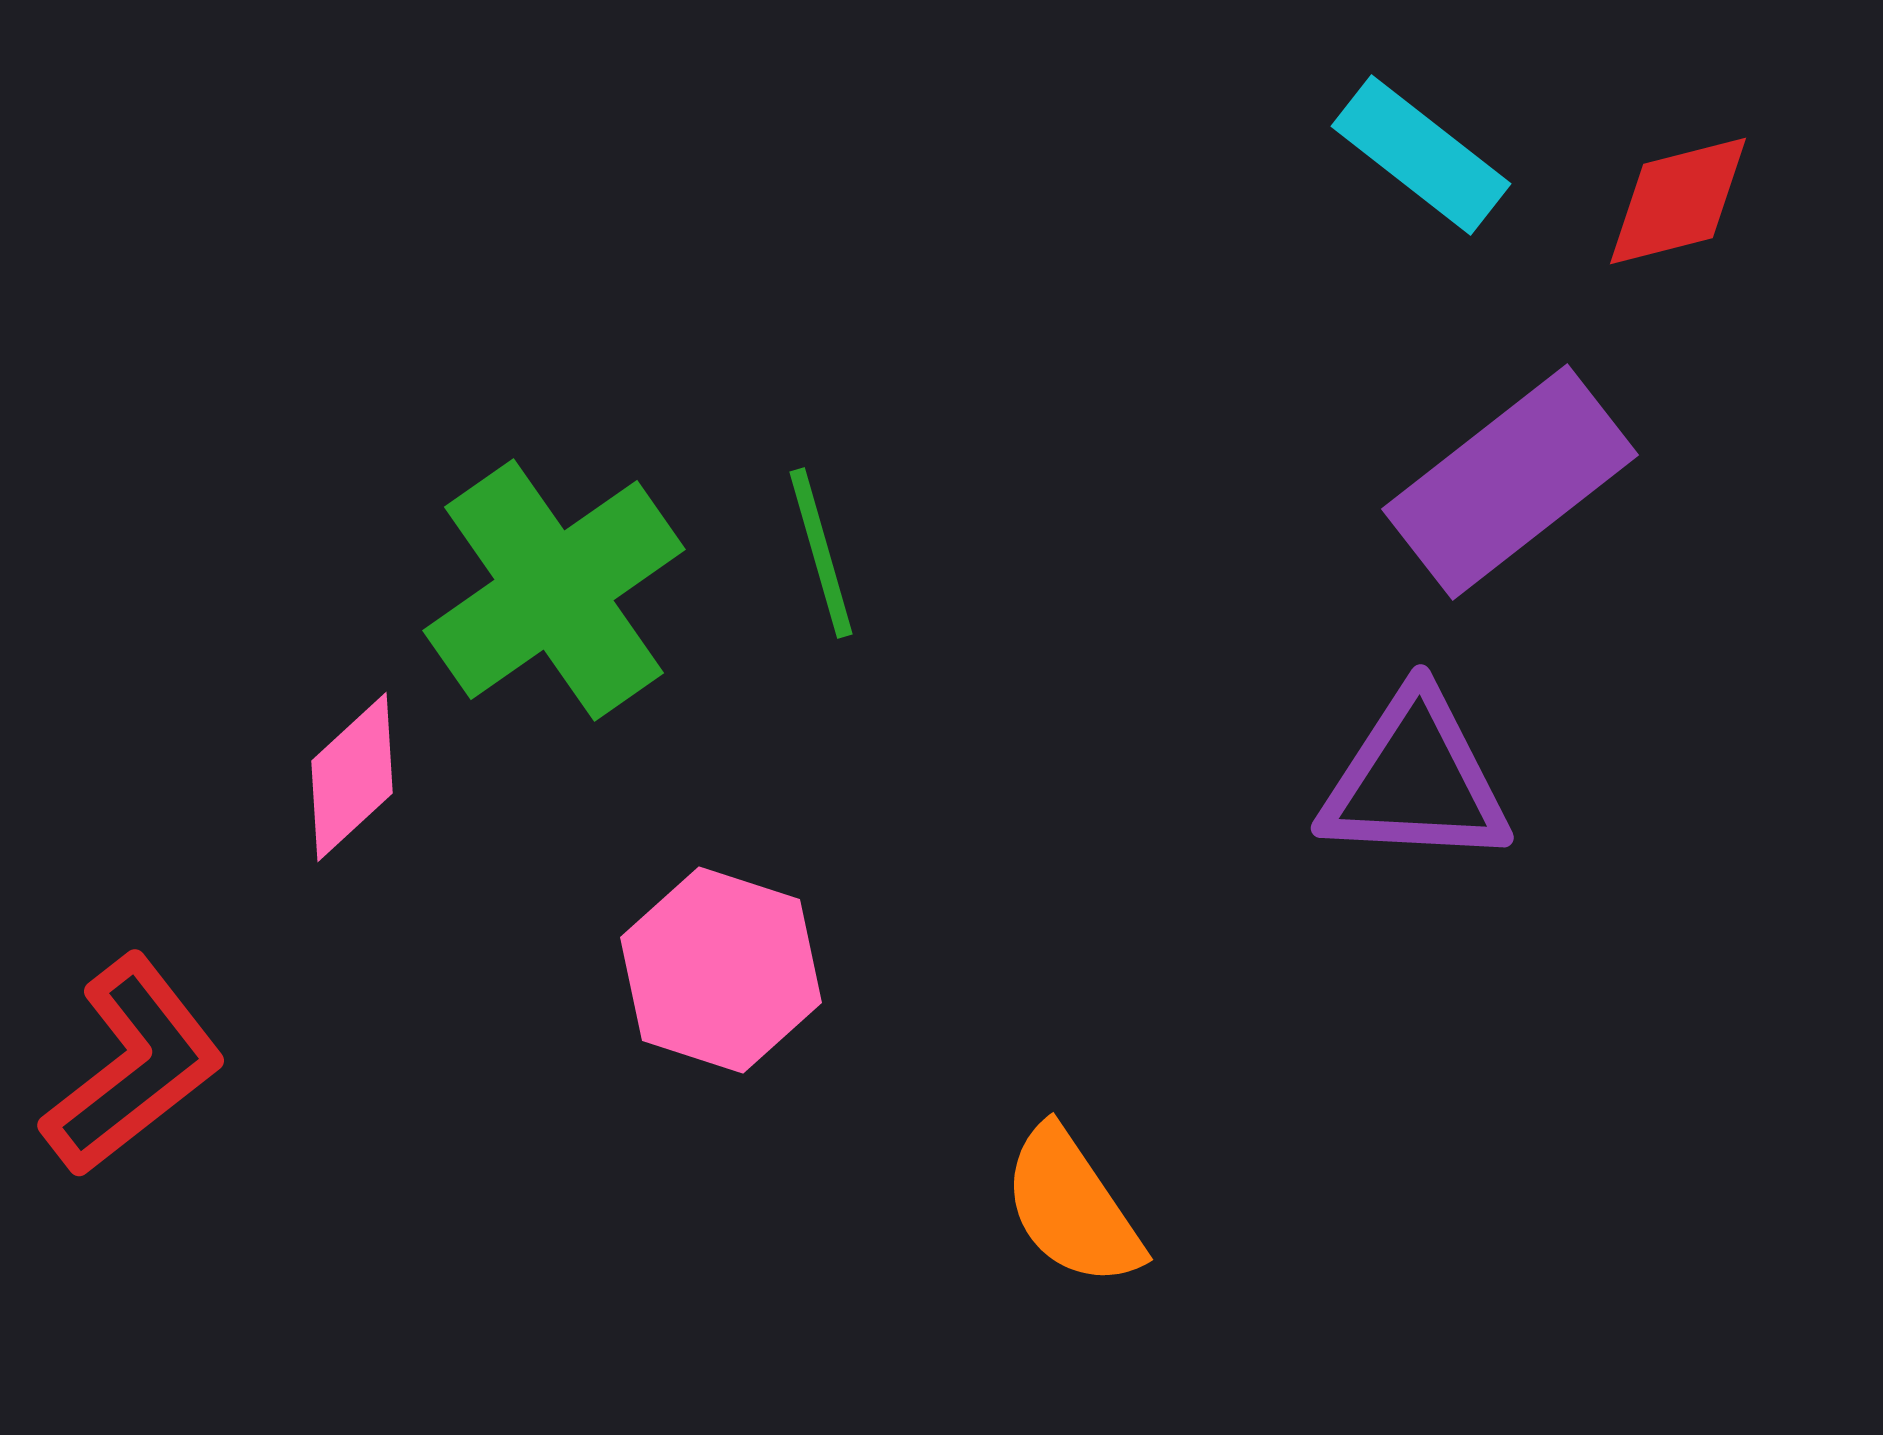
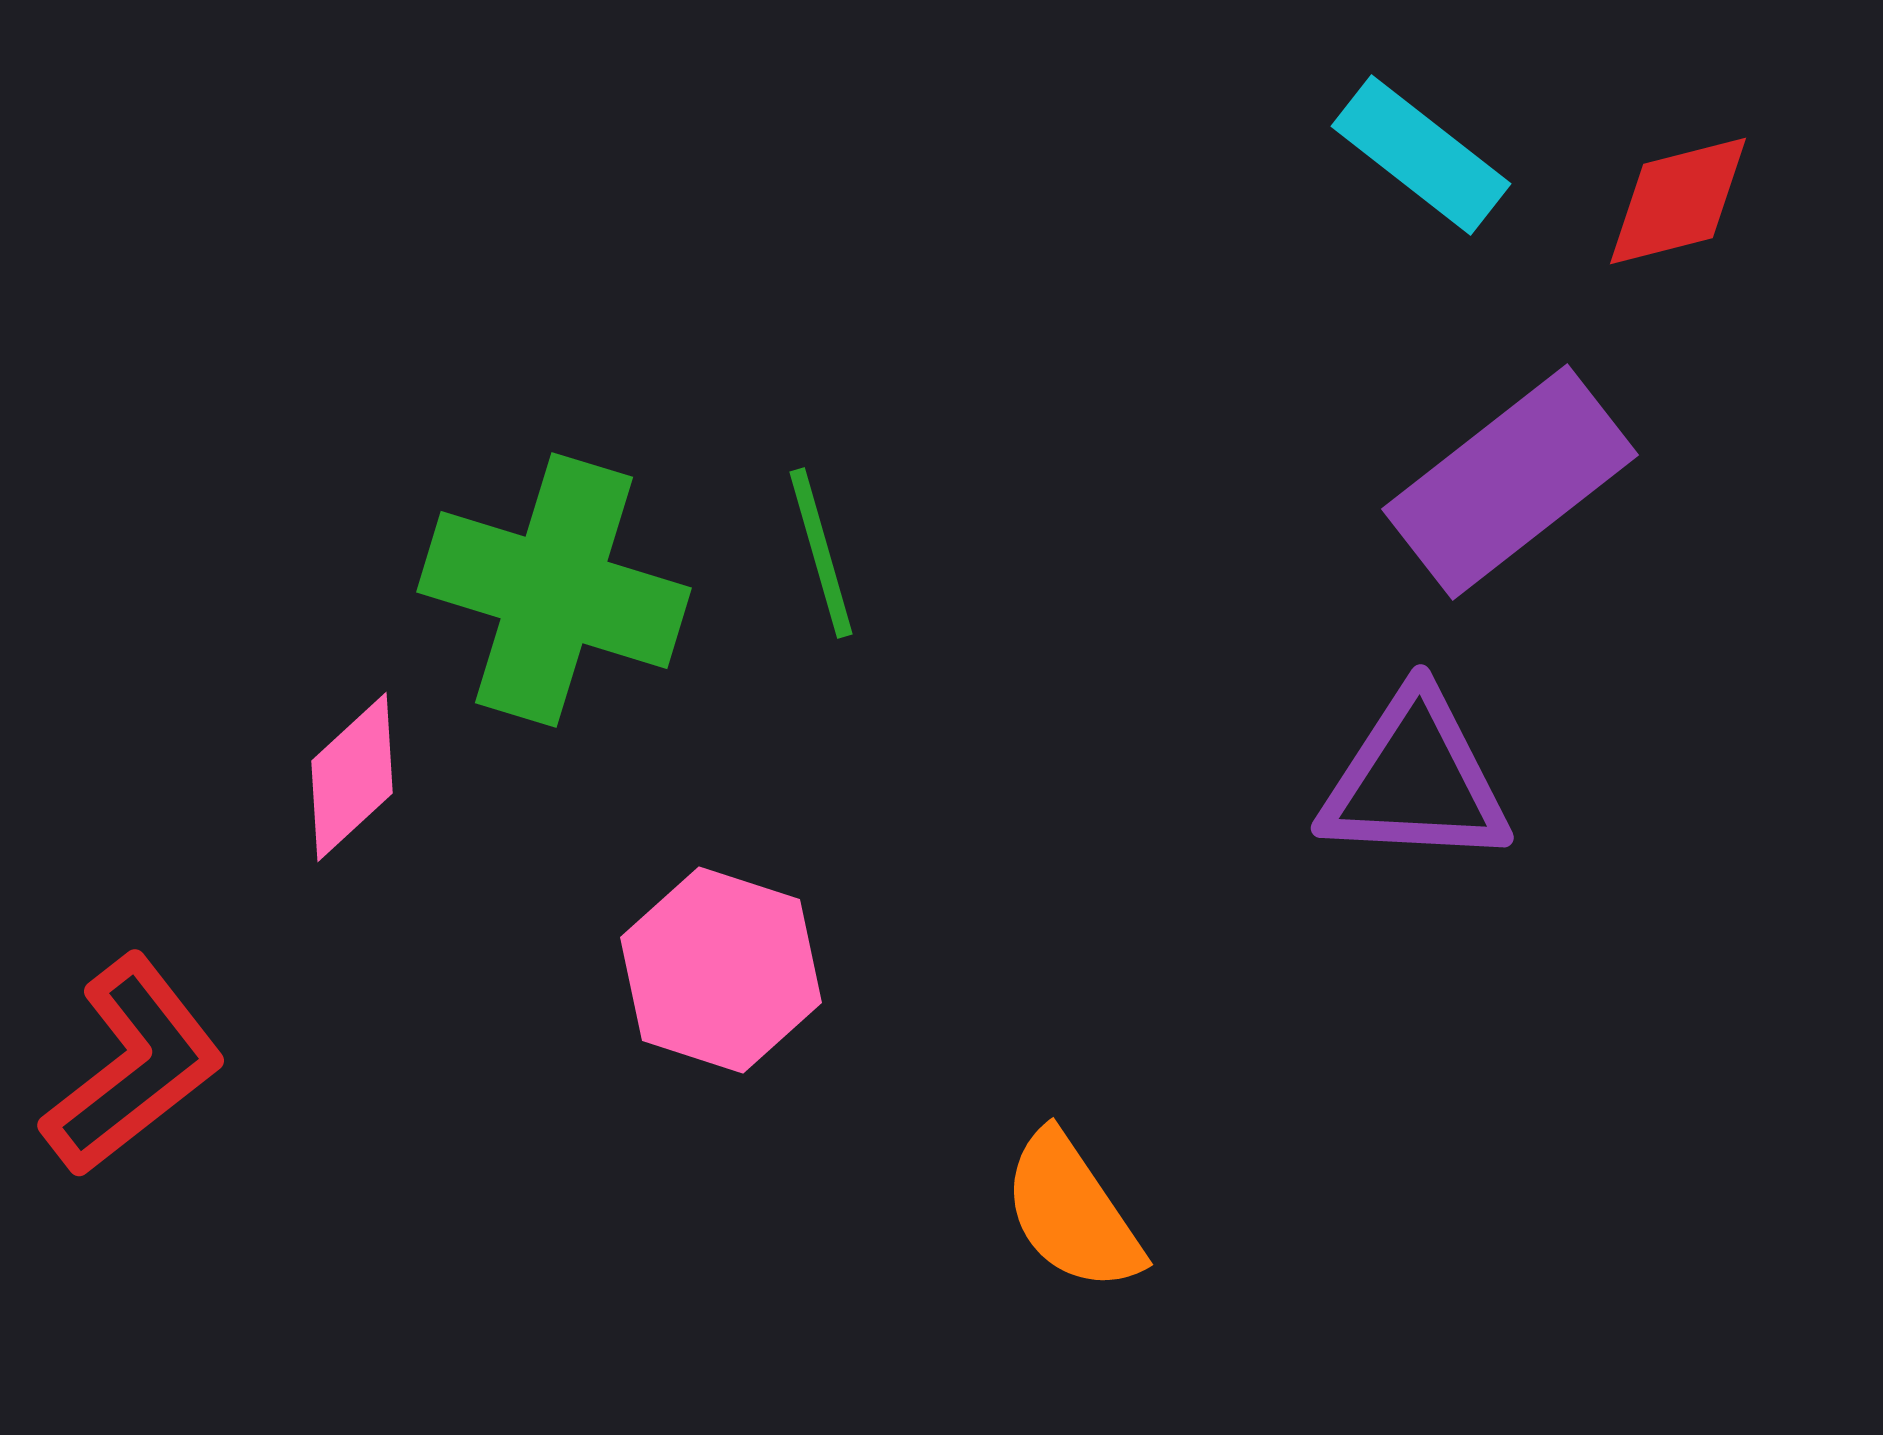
green cross: rotated 38 degrees counterclockwise
orange semicircle: moved 5 px down
